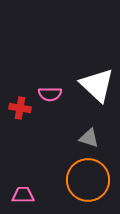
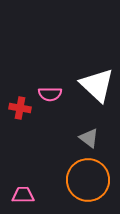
gray triangle: rotated 20 degrees clockwise
